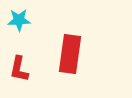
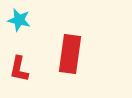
cyan star: rotated 15 degrees clockwise
